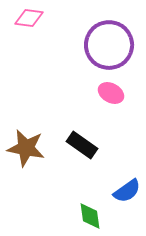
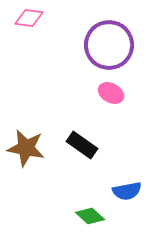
blue semicircle: rotated 24 degrees clockwise
green diamond: rotated 40 degrees counterclockwise
